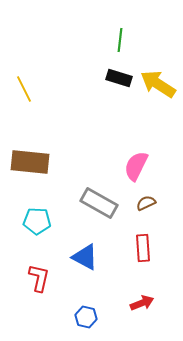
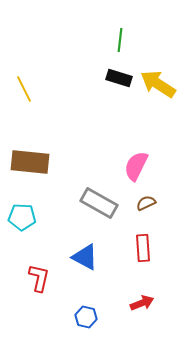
cyan pentagon: moved 15 px left, 4 px up
